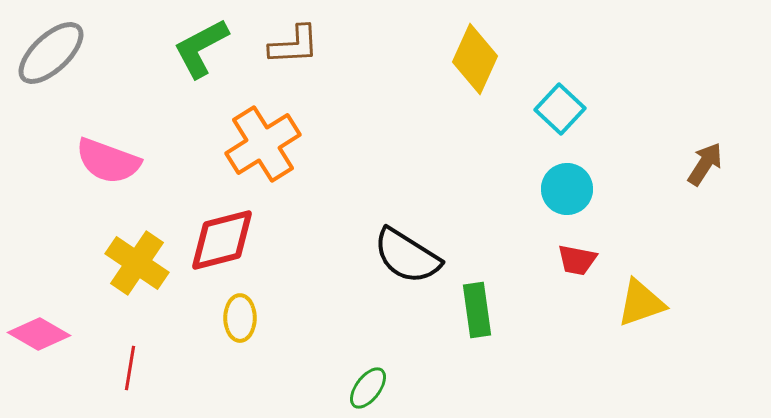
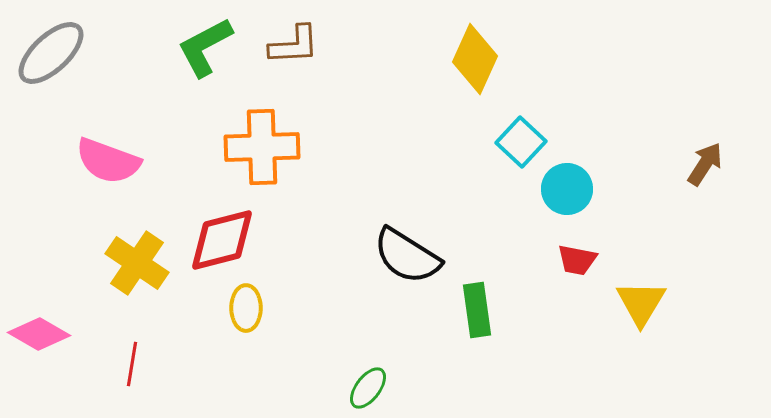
green L-shape: moved 4 px right, 1 px up
cyan square: moved 39 px left, 33 px down
orange cross: moved 1 px left, 3 px down; rotated 30 degrees clockwise
yellow triangle: rotated 40 degrees counterclockwise
yellow ellipse: moved 6 px right, 10 px up
red line: moved 2 px right, 4 px up
